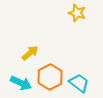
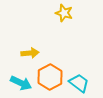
yellow star: moved 13 px left
yellow arrow: rotated 36 degrees clockwise
